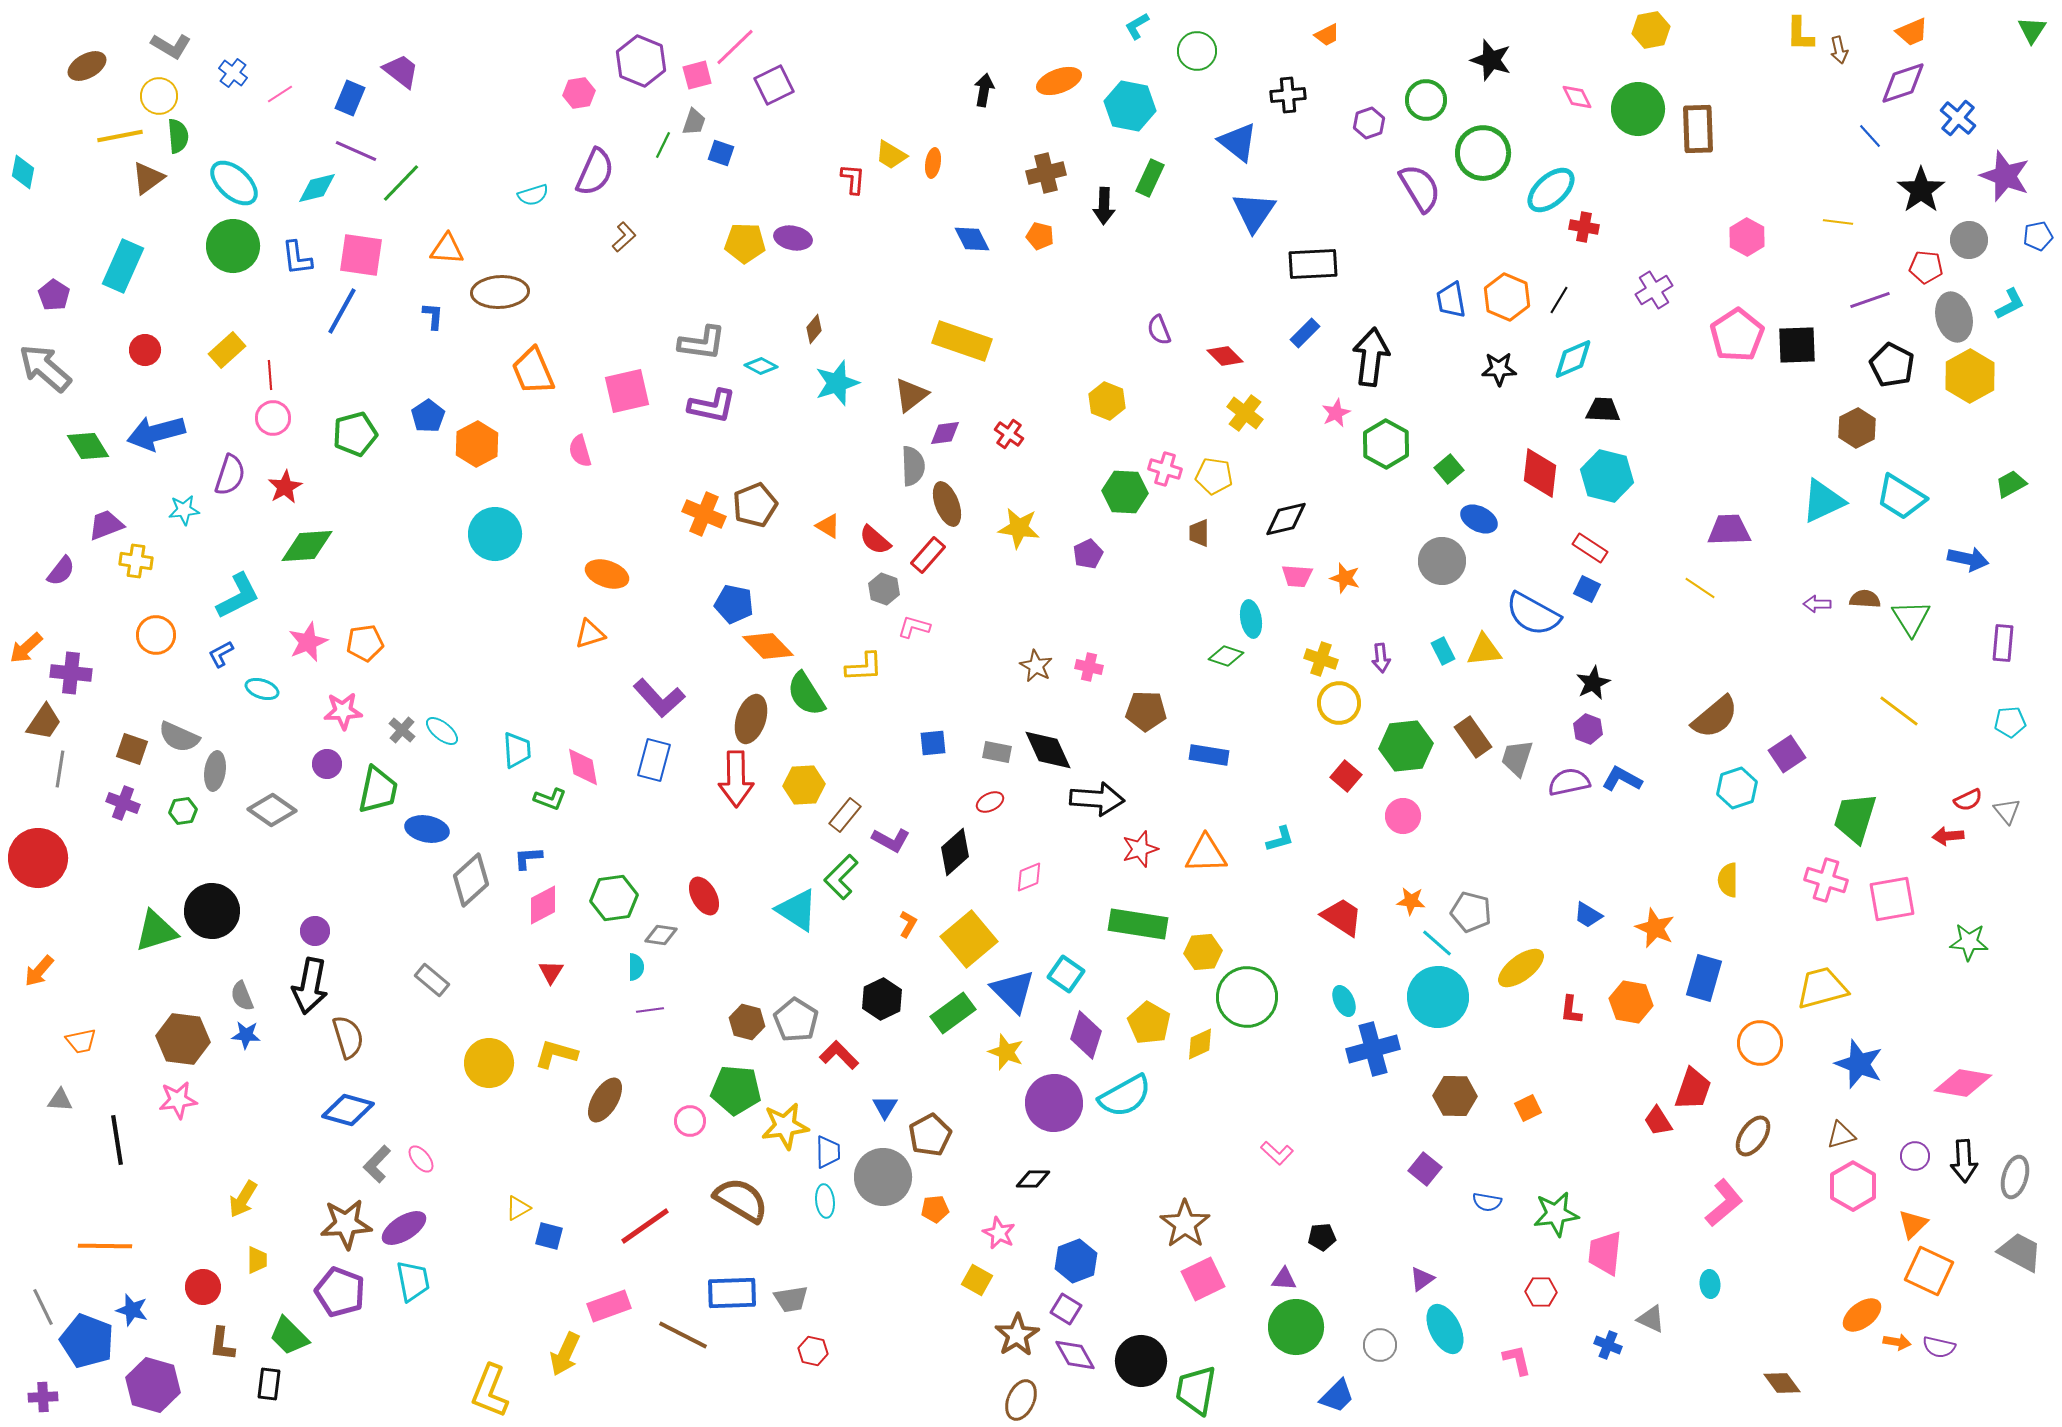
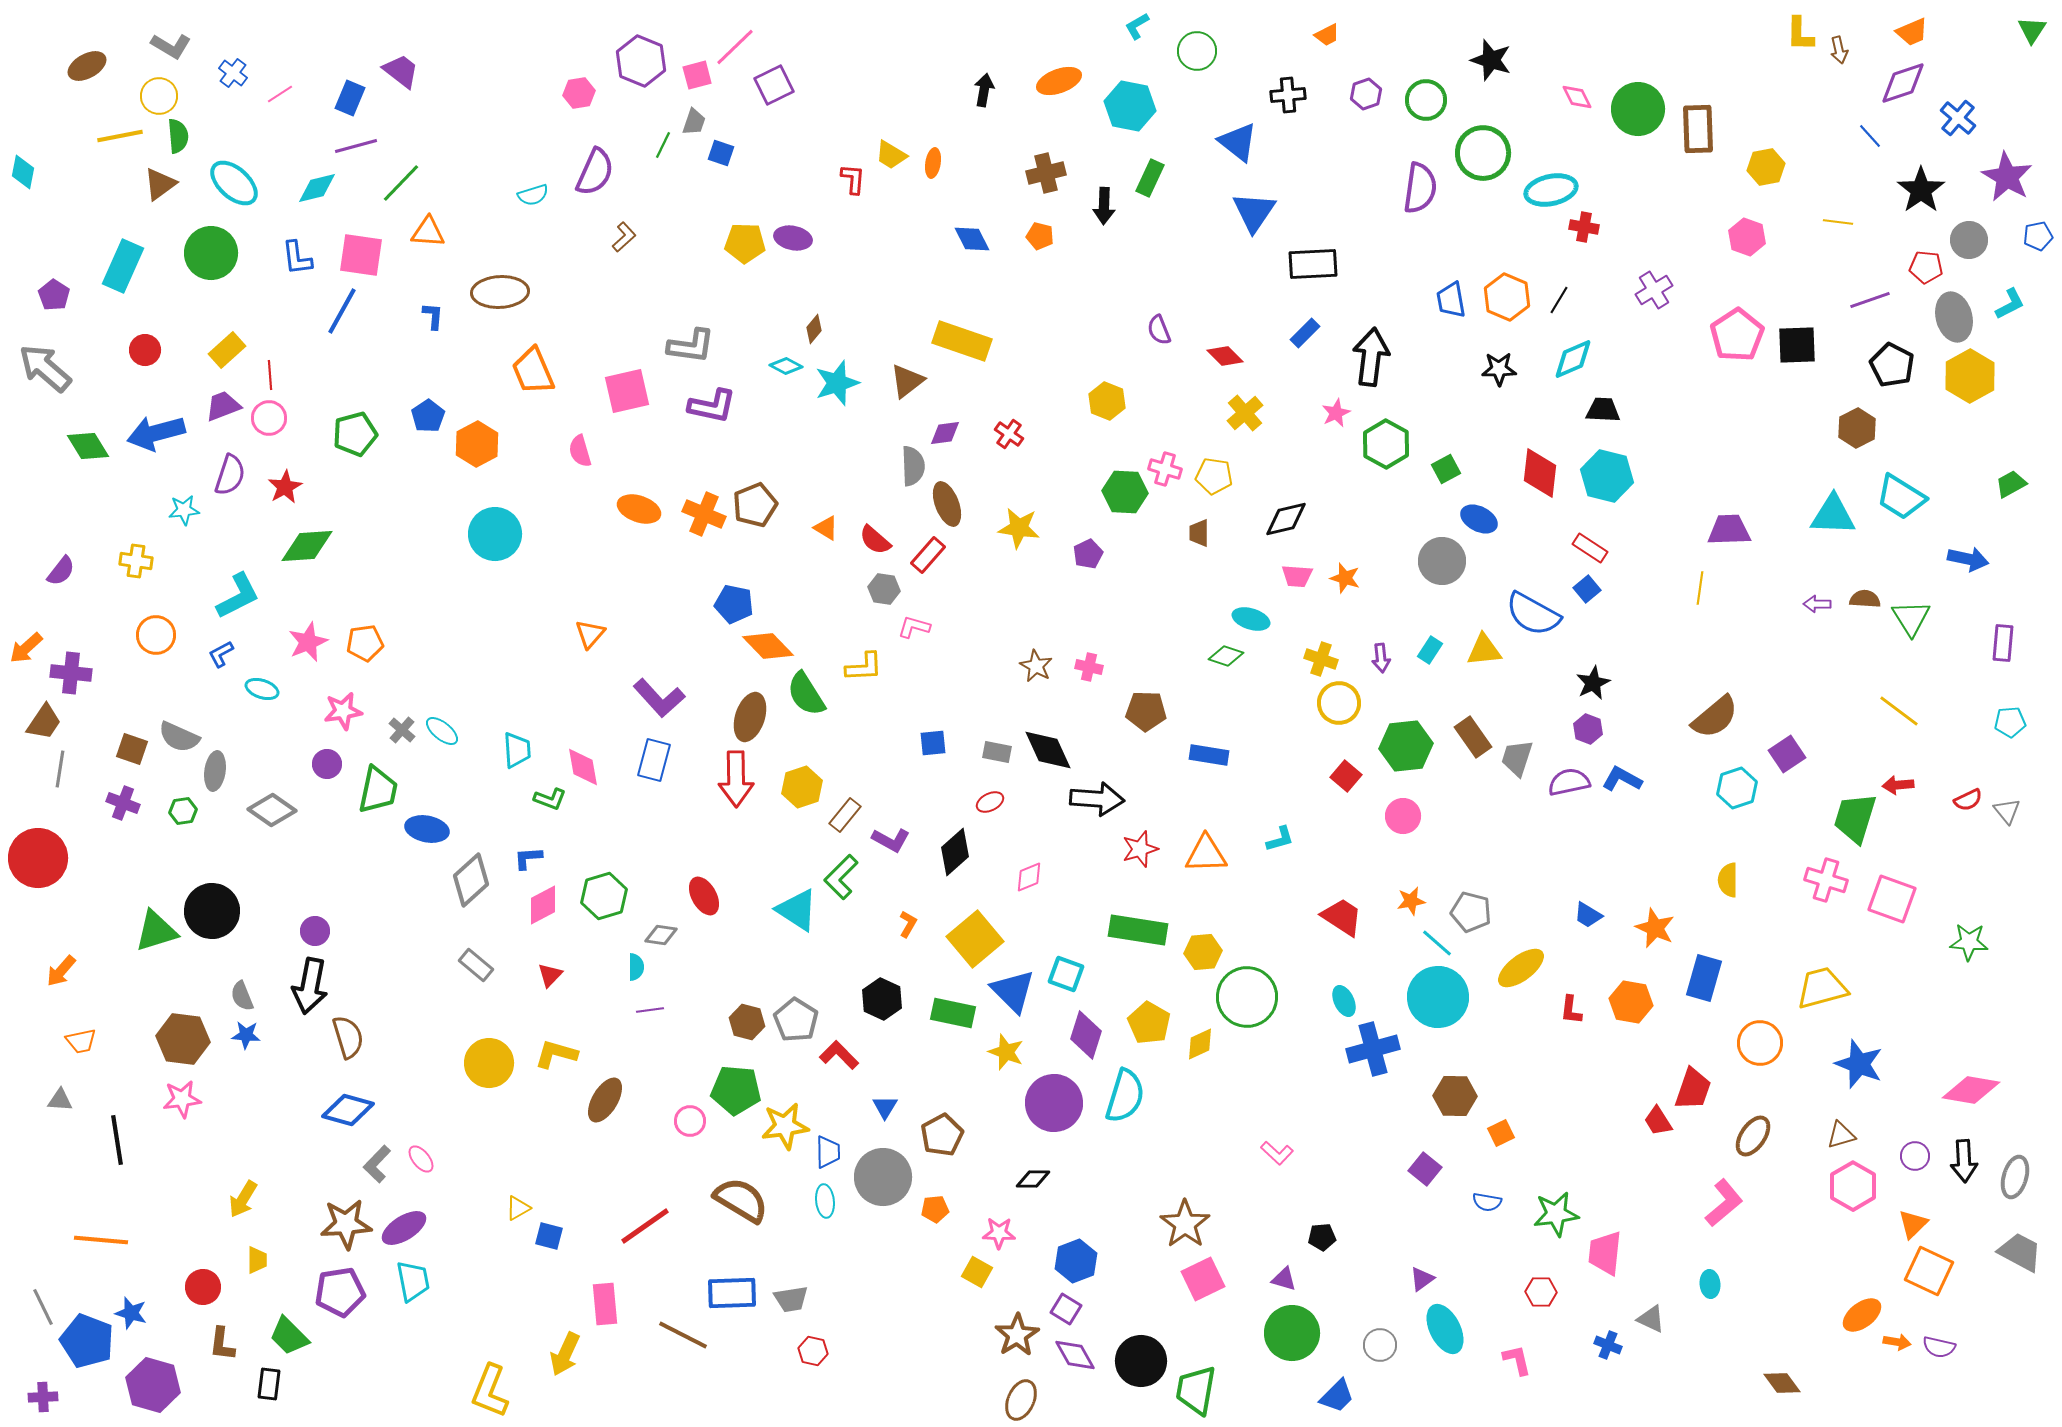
yellow hexagon at (1651, 30): moved 115 px right, 137 px down
purple hexagon at (1369, 123): moved 3 px left, 29 px up
purple line at (356, 151): moved 5 px up; rotated 39 degrees counterclockwise
purple star at (2005, 176): moved 2 px right, 1 px down; rotated 9 degrees clockwise
brown triangle at (148, 178): moved 12 px right, 6 px down
purple semicircle at (1420, 188): rotated 39 degrees clockwise
cyan ellipse at (1551, 190): rotated 30 degrees clockwise
pink hexagon at (1747, 237): rotated 9 degrees counterclockwise
green circle at (233, 246): moved 22 px left, 7 px down
orange triangle at (447, 249): moved 19 px left, 17 px up
gray L-shape at (702, 343): moved 11 px left, 3 px down
cyan diamond at (761, 366): moved 25 px right
brown triangle at (911, 395): moved 4 px left, 14 px up
yellow cross at (1245, 413): rotated 12 degrees clockwise
pink circle at (273, 418): moved 4 px left
green square at (1449, 469): moved 3 px left; rotated 12 degrees clockwise
cyan triangle at (1823, 501): moved 10 px right, 14 px down; rotated 27 degrees clockwise
purple trapezoid at (106, 525): moved 117 px right, 119 px up
orange triangle at (828, 526): moved 2 px left, 2 px down
orange ellipse at (607, 574): moved 32 px right, 65 px up
yellow line at (1700, 588): rotated 64 degrees clockwise
gray hexagon at (884, 589): rotated 12 degrees counterclockwise
blue square at (1587, 589): rotated 24 degrees clockwise
cyan ellipse at (1251, 619): rotated 63 degrees counterclockwise
orange triangle at (590, 634): rotated 32 degrees counterclockwise
cyan rectangle at (1443, 651): moved 13 px left, 1 px up; rotated 60 degrees clockwise
pink star at (343, 711): rotated 6 degrees counterclockwise
brown ellipse at (751, 719): moved 1 px left, 2 px up
yellow hexagon at (804, 785): moved 2 px left, 2 px down; rotated 15 degrees counterclockwise
red arrow at (1948, 836): moved 50 px left, 51 px up
green hexagon at (614, 898): moved 10 px left, 2 px up; rotated 9 degrees counterclockwise
pink square at (1892, 899): rotated 30 degrees clockwise
orange star at (1411, 901): rotated 16 degrees counterclockwise
green rectangle at (1138, 924): moved 6 px down
yellow square at (969, 939): moved 6 px right
orange arrow at (39, 971): moved 22 px right
red triangle at (551, 972): moved 1 px left, 3 px down; rotated 12 degrees clockwise
cyan square at (1066, 974): rotated 15 degrees counterclockwise
gray rectangle at (432, 980): moved 44 px right, 15 px up
black hexagon at (882, 999): rotated 9 degrees counterclockwise
green rectangle at (953, 1013): rotated 48 degrees clockwise
pink diamond at (1963, 1083): moved 8 px right, 7 px down
cyan semicircle at (1125, 1096): rotated 44 degrees counterclockwise
pink star at (178, 1100): moved 4 px right, 1 px up
orange square at (1528, 1108): moved 27 px left, 25 px down
brown pentagon at (930, 1135): moved 12 px right
pink star at (999, 1233): rotated 24 degrees counterclockwise
orange line at (105, 1246): moved 4 px left, 6 px up; rotated 4 degrees clockwise
purple triangle at (1284, 1279): rotated 12 degrees clockwise
yellow square at (977, 1280): moved 8 px up
purple pentagon at (340, 1292): rotated 30 degrees counterclockwise
pink rectangle at (609, 1306): moved 4 px left, 2 px up; rotated 75 degrees counterclockwise
blue star at (132, 1310): moved 1 px left, 3 px down
green circle at (1296, 1327): moved 4 px left, 6 px down
